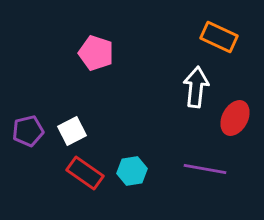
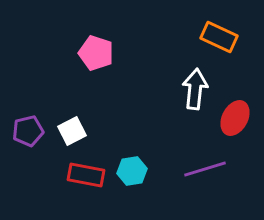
white arrow: moved 1 px left, 2 px down
purple line: rotated 27 degrees counterclockwise
red rectangle: moved 1 px right, 2 px down; rotated 24 degrees counterclockwise
